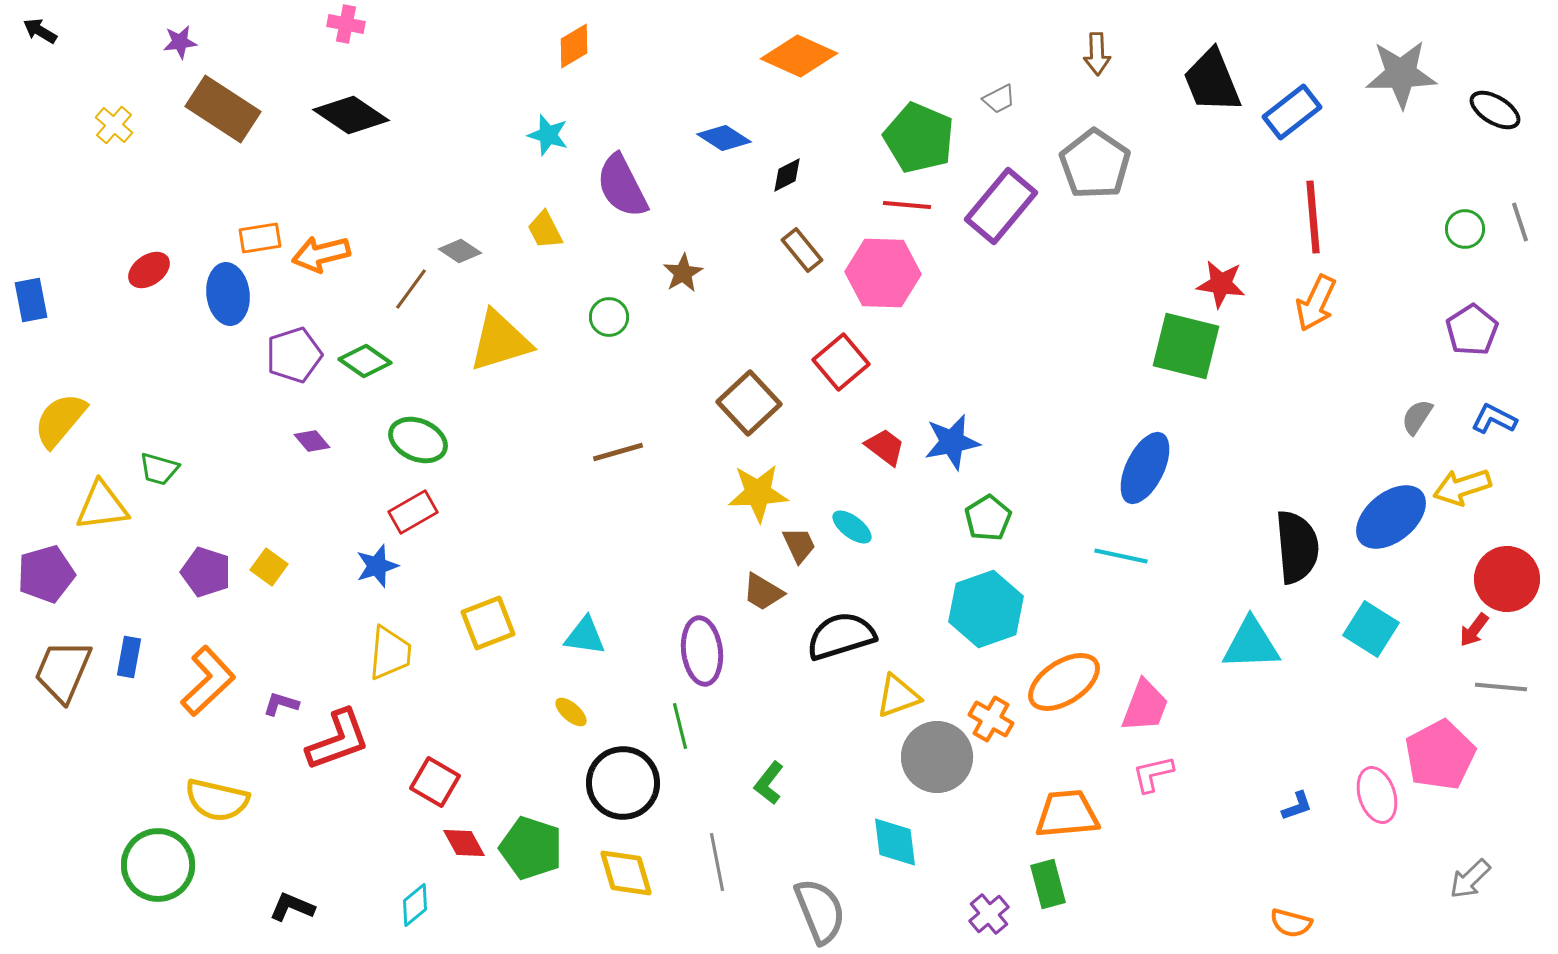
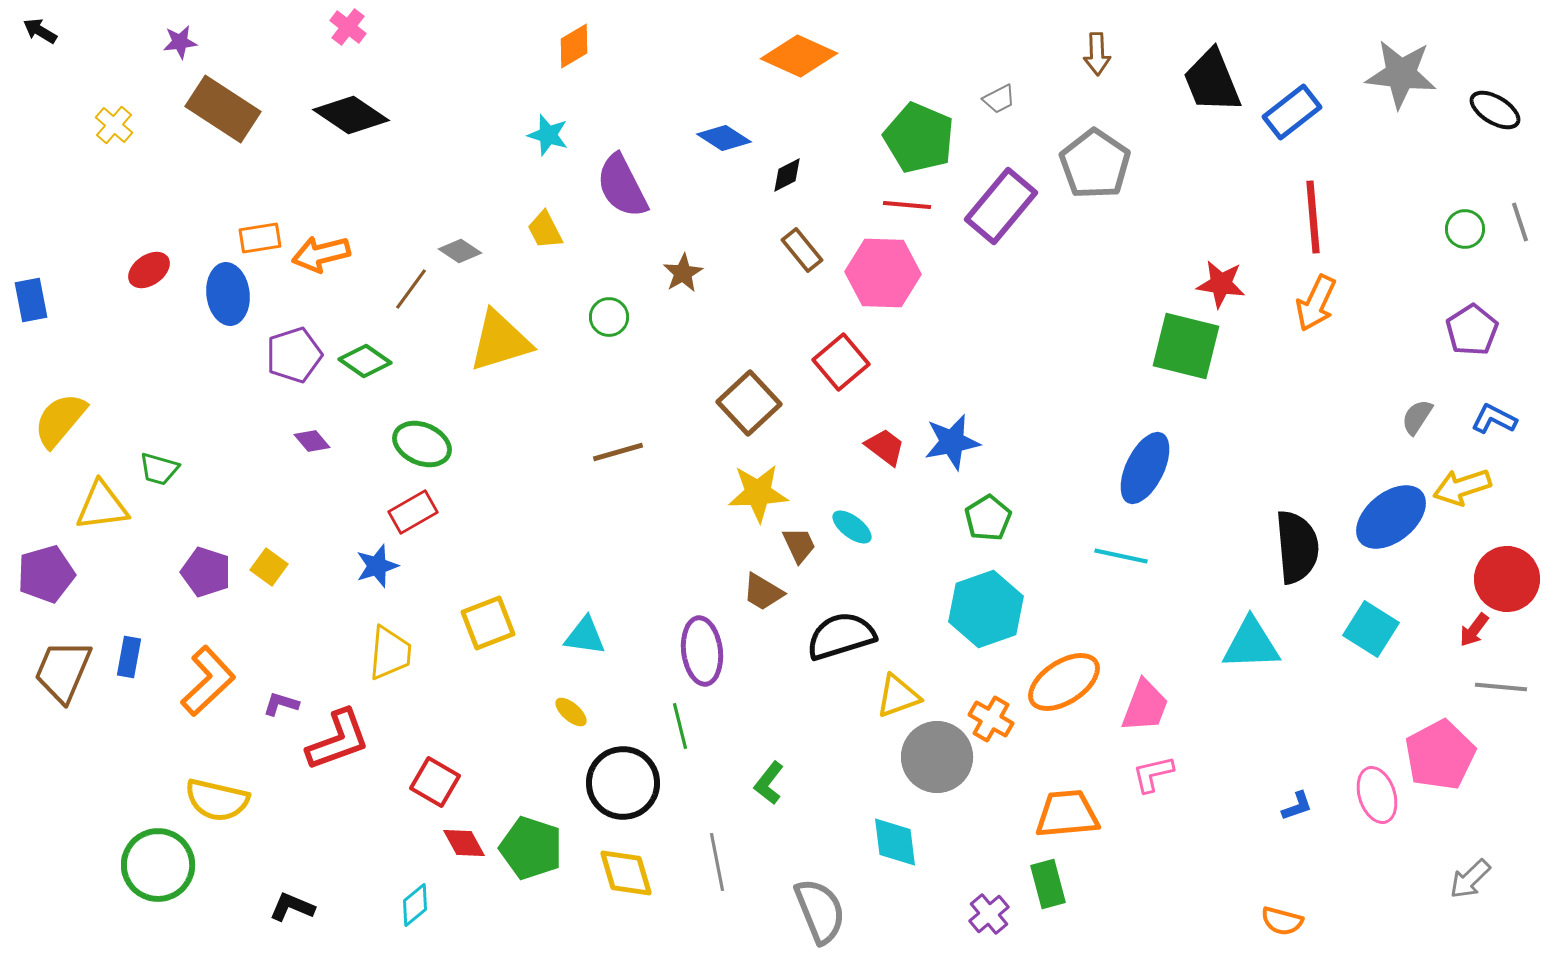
pink cross at (346, 24): moved 2 px right, 3 px down; rotated 27 degrees clockwise
gray star at (1401, 74): rotated 8 degrees clockwise
green ellipse at (418, 440): moved 4 px right, 4 px down
orange semicircle at (1291, 923): moved 9 px left, 2 px up
